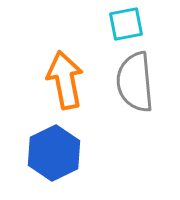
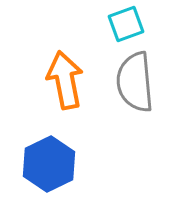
cyan square: rotated 9 degrees counterclockwise
blue hexagon: moved 5 px left, 11 px down
